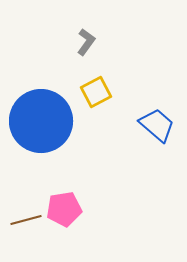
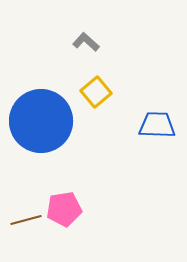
gray L-shape: rotated 84 degrees counterclockwise
yellow square: rotated 12 degrees counterclockwise
blue trapezoid: rotated 39 degrees counterclockwise
